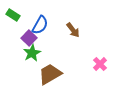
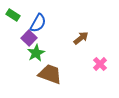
blue semicircle: moved 2 px left, 2 px up
brown arrow: moved 8 px right, 8 px down; rotated 91 degrees counterclockwise
green star: moved 4 px right
brown trapezoid: rotated 50 degrees clockwise
